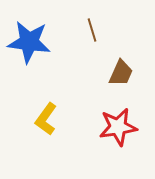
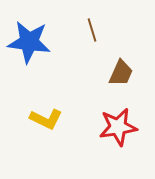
yellow L-shape: rotated 100 degrees counterclockwise
